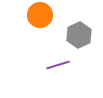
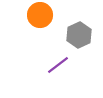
purple line: rotated 20 degrees counterclockwise
